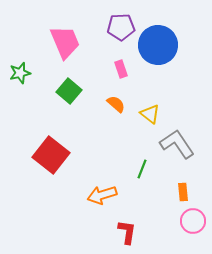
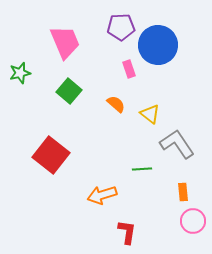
pink rectangle: moved 8 px right
green line: rotated 66 degrees clockwise
